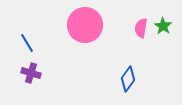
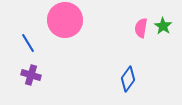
pink circle: moved 20 px left, 5 px up
blue line: moved 1 px right
purple cross: moved 2 px down
